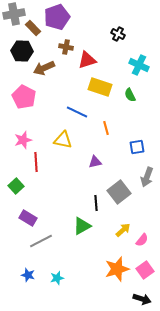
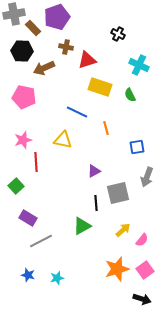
pink pentagon: rotated 15 degrees counterclockwise
purple triangle: moved 1 px left, 9 px down; rotated 16 degrees counterclockwise
gray square: moved 1 px left, 1 px down; rotated 25 degrees clockwise
